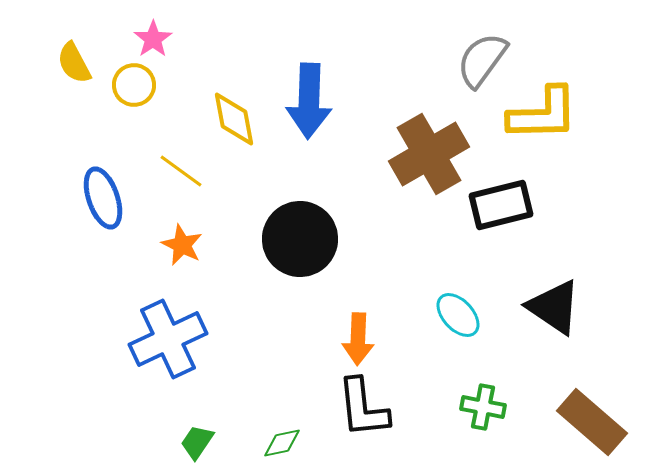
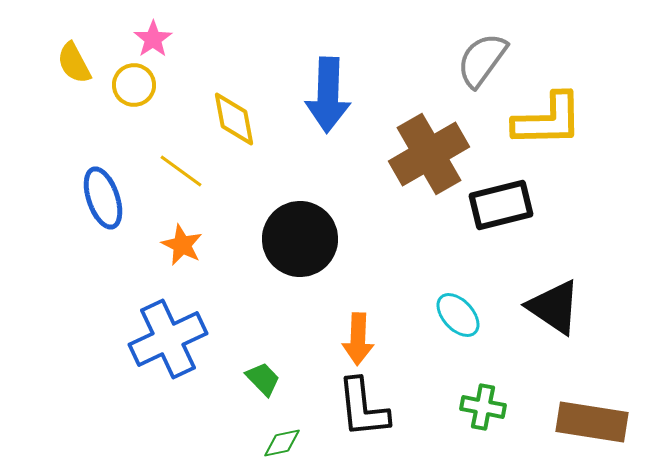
blue arrow: moved 19 px right, 6 px up
yellow L-shape: moved 5 px right, 6 px down
brown rectangle: rotated 32 degrees counterclockwise
green trapezoid: moved 66 px right, 63 px up; rotated 102 degrees clockwise
